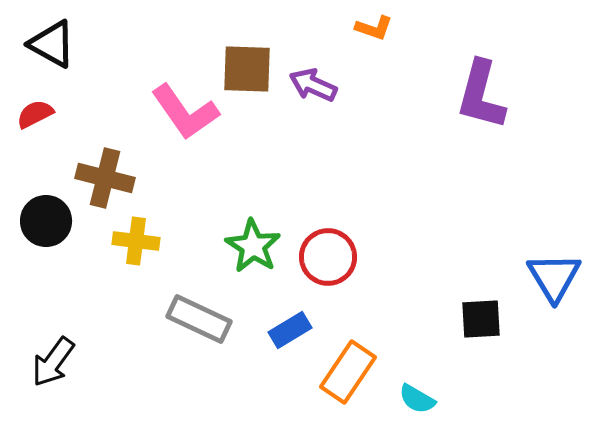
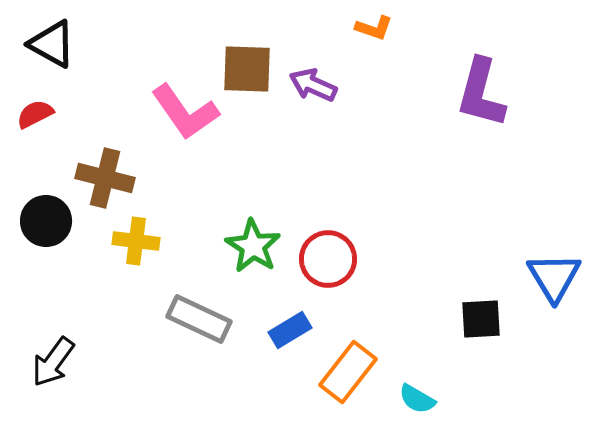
purple L-shape: moved 2 px up
red circle: moved 2 px down
orange rectangle: rotated 4 degrees clockwise
